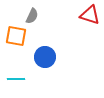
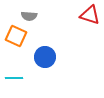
gray semicircle: moved 3 px left; rotated 70 degrees clockwise
orange square: rotated 15 degrees clockwise
cyan line: moved 2 px left, 1 px up
